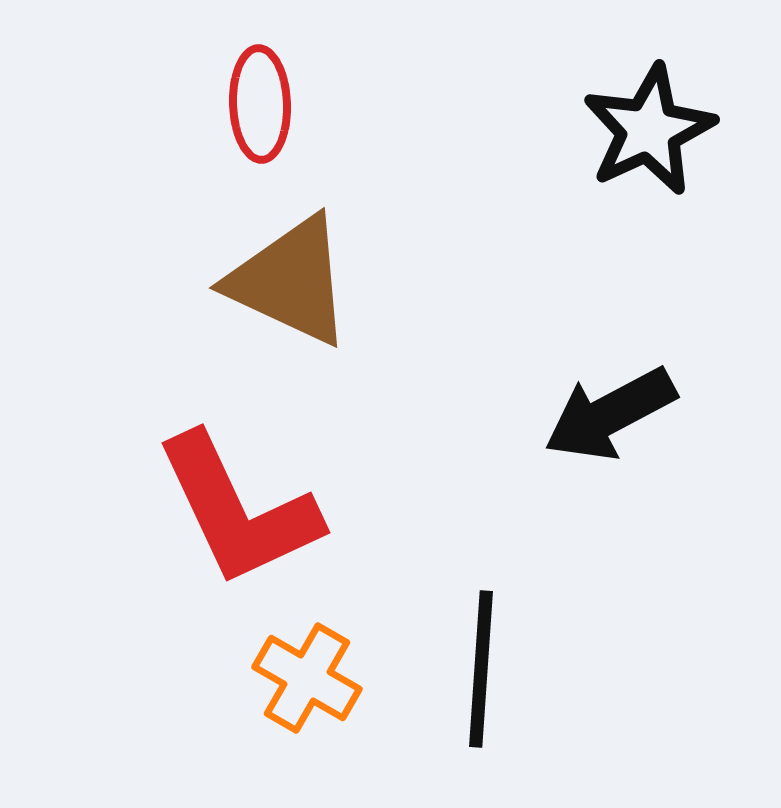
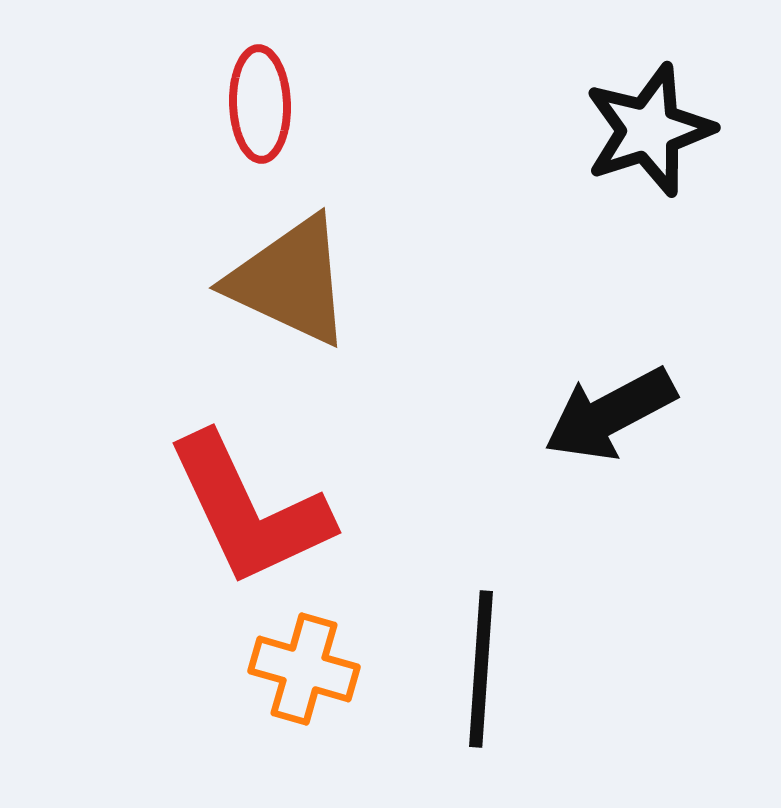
black star: rotated 7 degrees clockwise
red L-shape: moved 11 px right
orange cross: moved 3 px left, 9 px up; rotated 14 degrees counterclockwise
